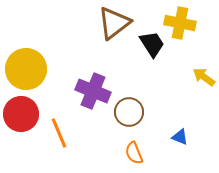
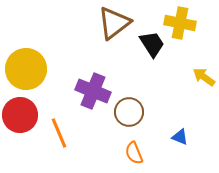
red circle: moved 1 px left, 1 px down
